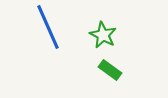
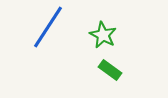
blue line: rotated 57 degrees clockwise
